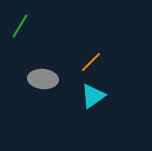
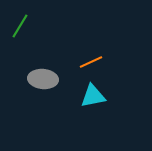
orange line: rotated 20 degrees clockwise
cyan triangle: rotated 24 degrees clockwise
